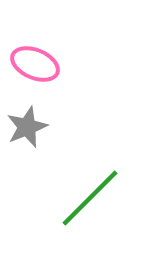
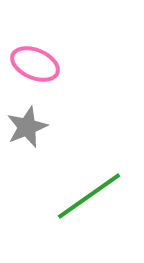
green line: moved 1 px left, 2 px up; rotated 10 degrees clockwise
